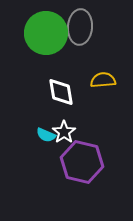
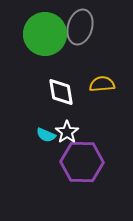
gray ellipse: rotated 12 degrees clockwise
green circle: moved 1 px left, 1 px down
yellow semicircle: moved 1 px left, 4 px down
white star: moved 3 px right
purple hexagon: rotated 12 degrees counterclockwise
